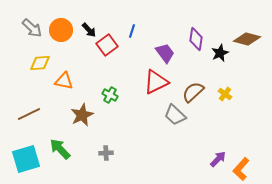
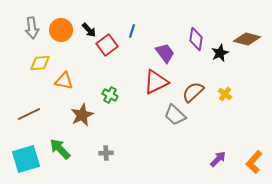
gray arrow: rotated 40 degrees clockwise
orange L-shape: moved 13 px right, 7 px up
